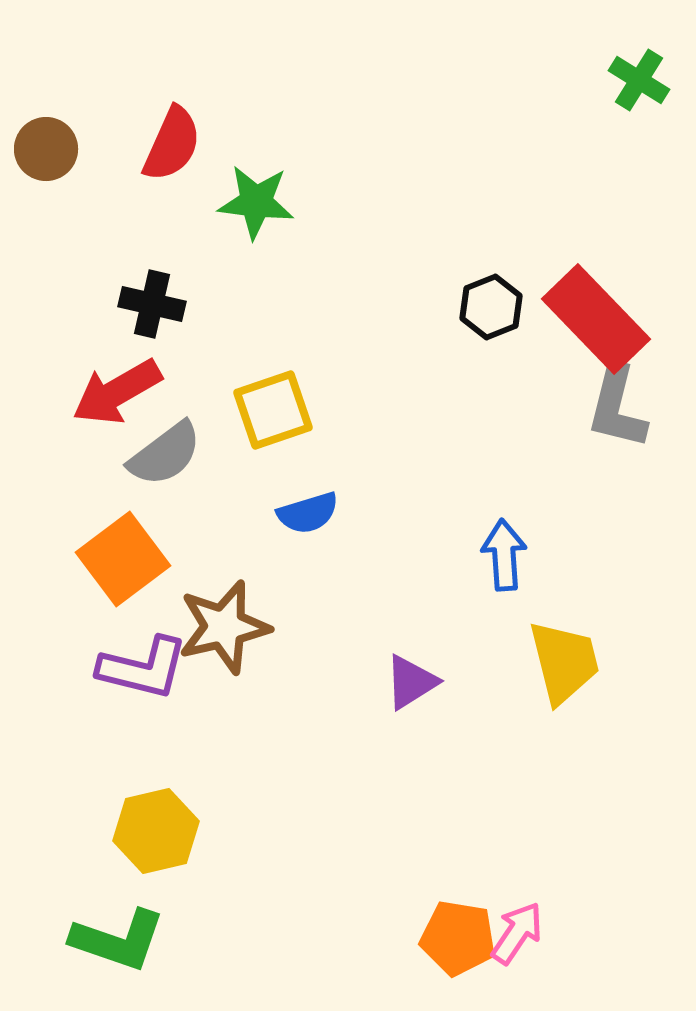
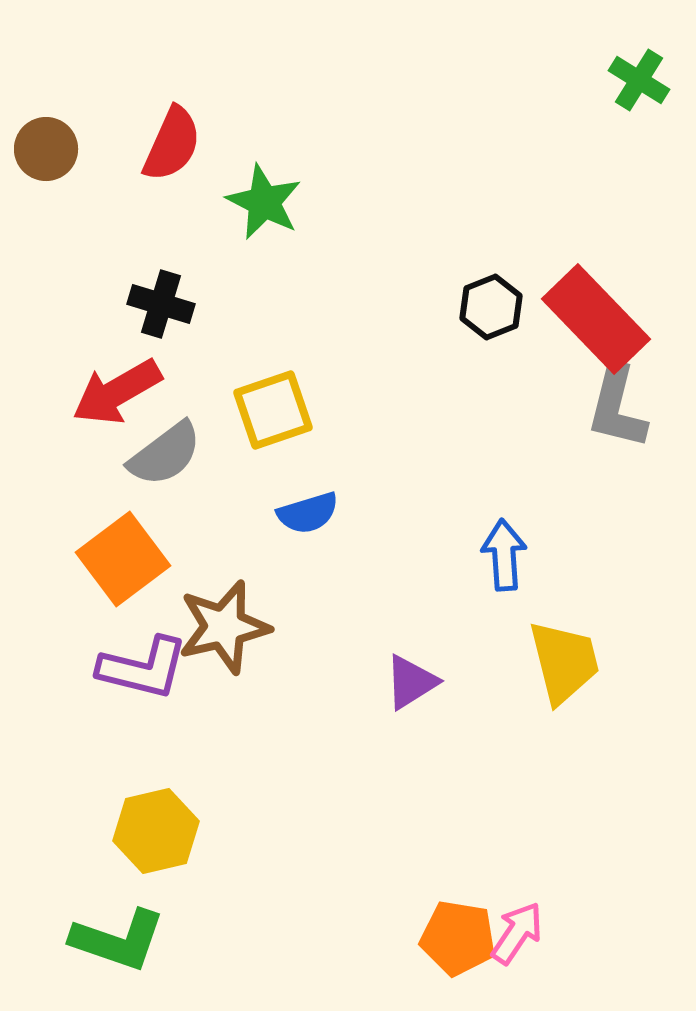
green star: moved 8 px right; rotated 20 degrees clockwise
black cross: moved 9 px right; rotated 4 degrees clockwise
